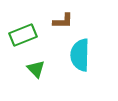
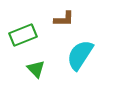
brown L-shape: moved 1 px right, 2 px up
cyan semicircle: rotated 32 degrees clockwise
